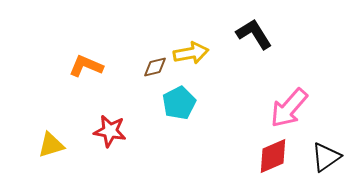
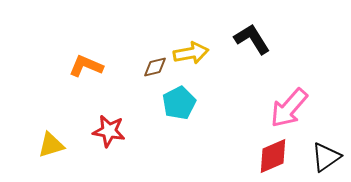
black L-shape: moved 2 px left, 5 px down
red star: moved 1 px left
